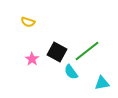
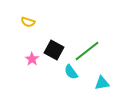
black square: moved 3 px left, 2 px up
